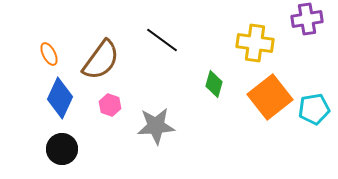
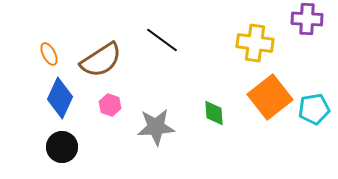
purple cross: rotated 12 degrees clockwise
brown semicircle: rotated 21 degrees clockwise
green diamond: moved 29 px down; rotated 20 degrees counterclockwise
gray star: moved 1 px down
black circle: moved 2 px up
